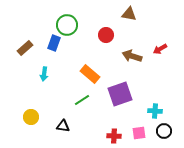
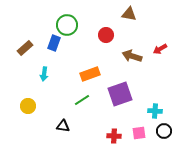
orange rectangle: rotated 60 degrees counterclockwise
yellow circle: moved 3 px left, 11 px up
